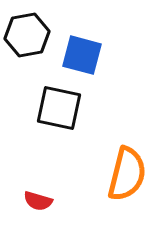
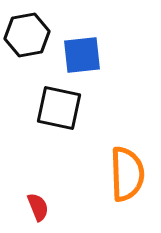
blue square: rotated 21 degrees counterclockwise
orange semicircle: rotated 16 degrees counterclockwise
red semicircle: moved 6 px down; rotated 128 degrees counterclockwise
